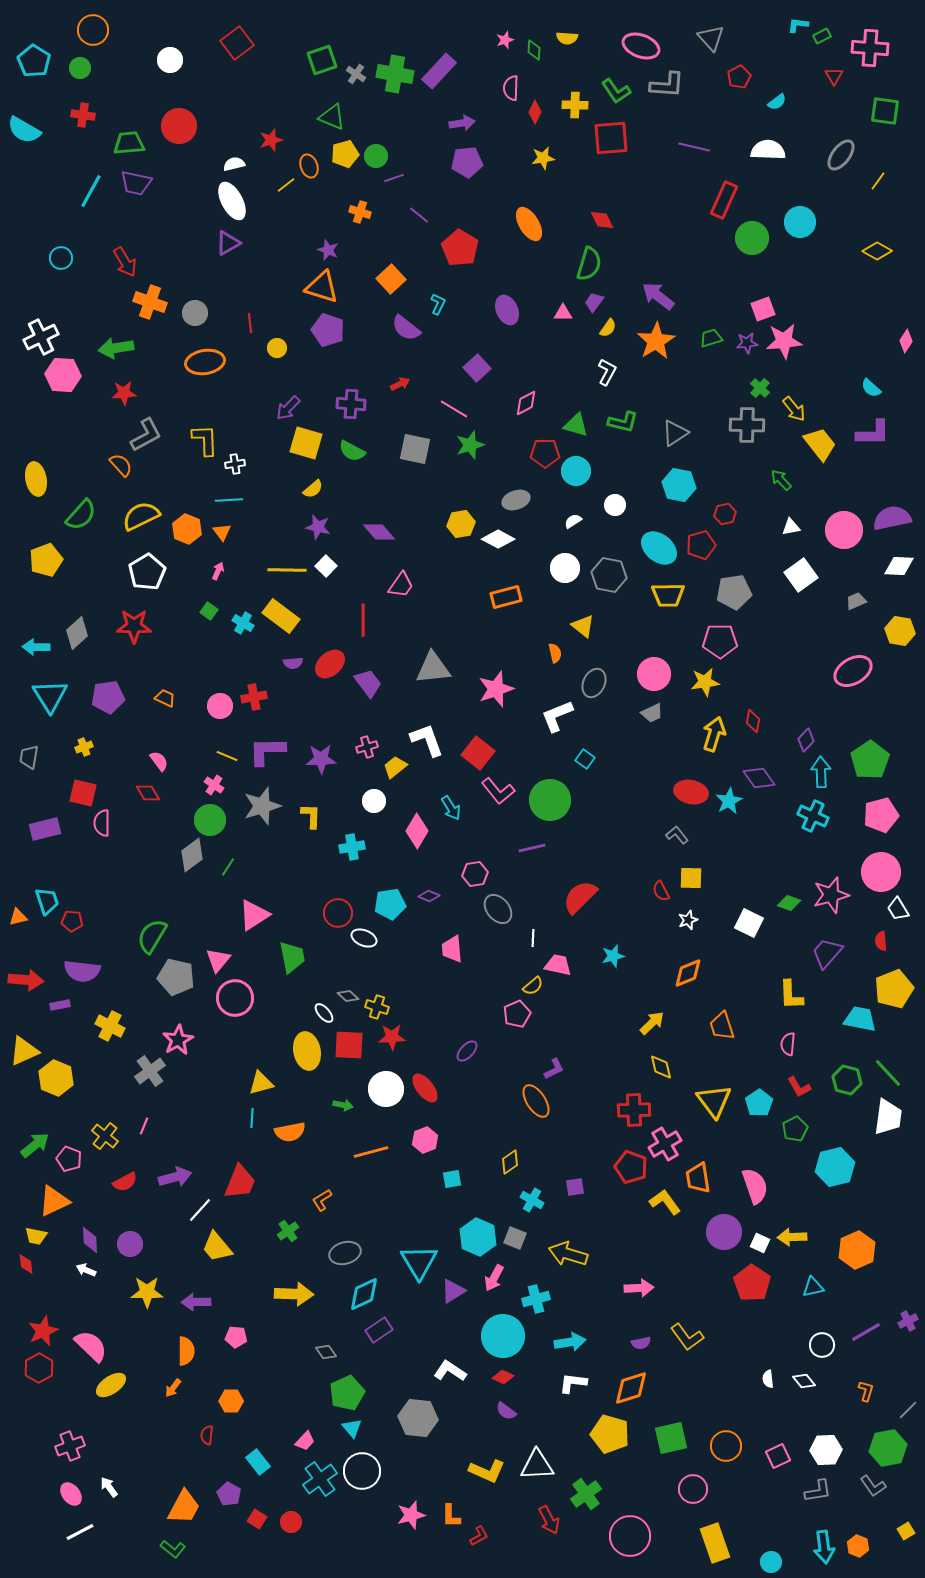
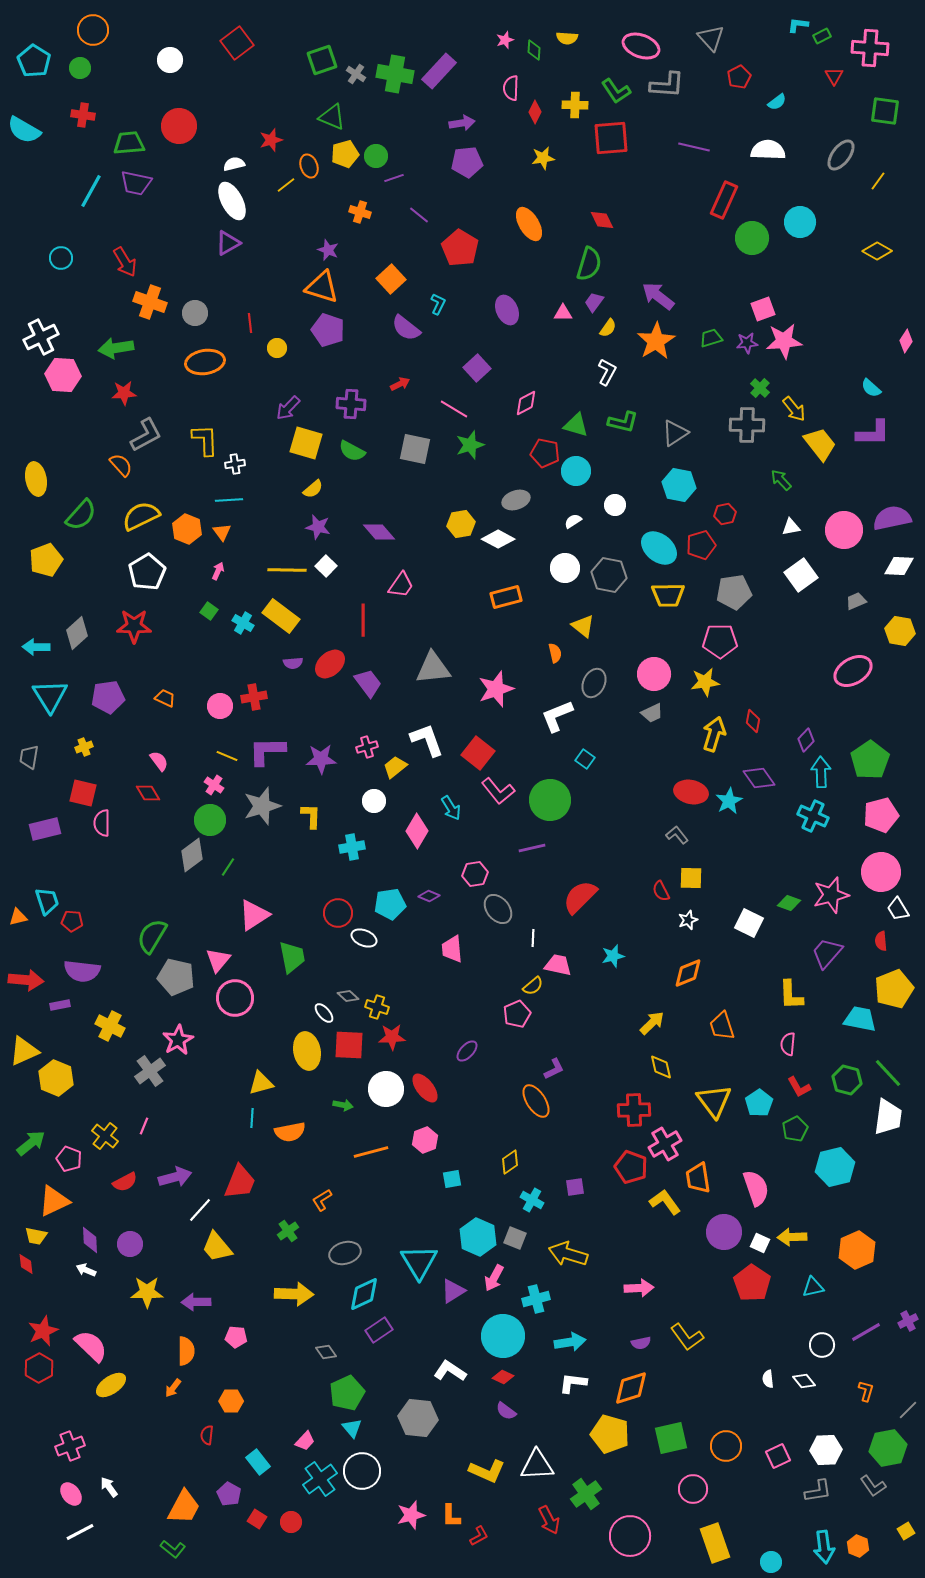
red pentagon at (545, 453): rotated 12 degrees clockwise
green arrow at (35, 1145): moved 4 px left, 2 px up
pink semicircle at (755, 1186): moved 1 px right, 2 px down
